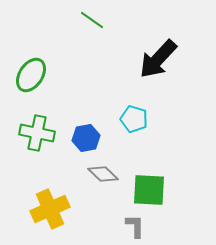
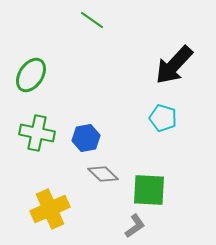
black arrow: moved 16 px right, 6 px down
cyan pentagon: moved 29 px right, 1 px up
gray L-shape: rotated 55 degrees clockwise
